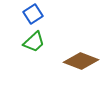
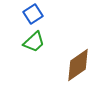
brown diamond: moved 3 px left, 4 px down; rotated 56 degrees counterclockwise
